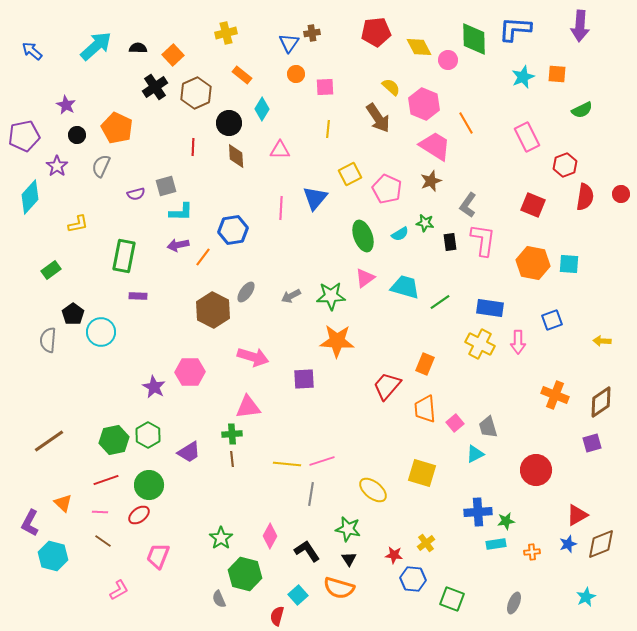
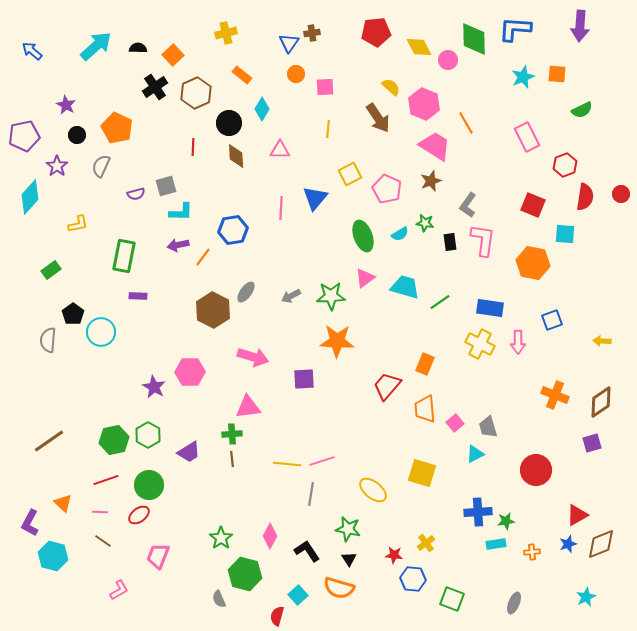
cyan square at (569, 264): moved 4 px left, 30 px up
